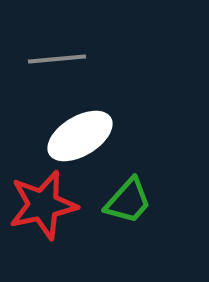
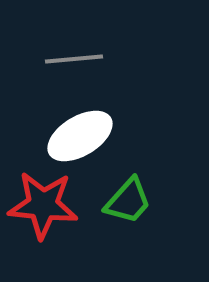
gray line: moved 17 px right
red star: rotated 18 degrees clockwise
